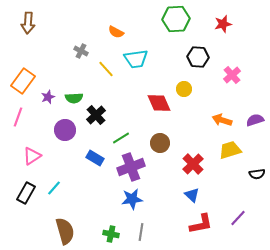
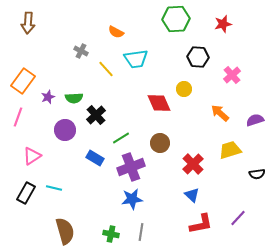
orange arrow: moved 2 px left, 7 px up; rotated 24 degrees clockwise
cyan line: rotated 63 degrees clockwise
